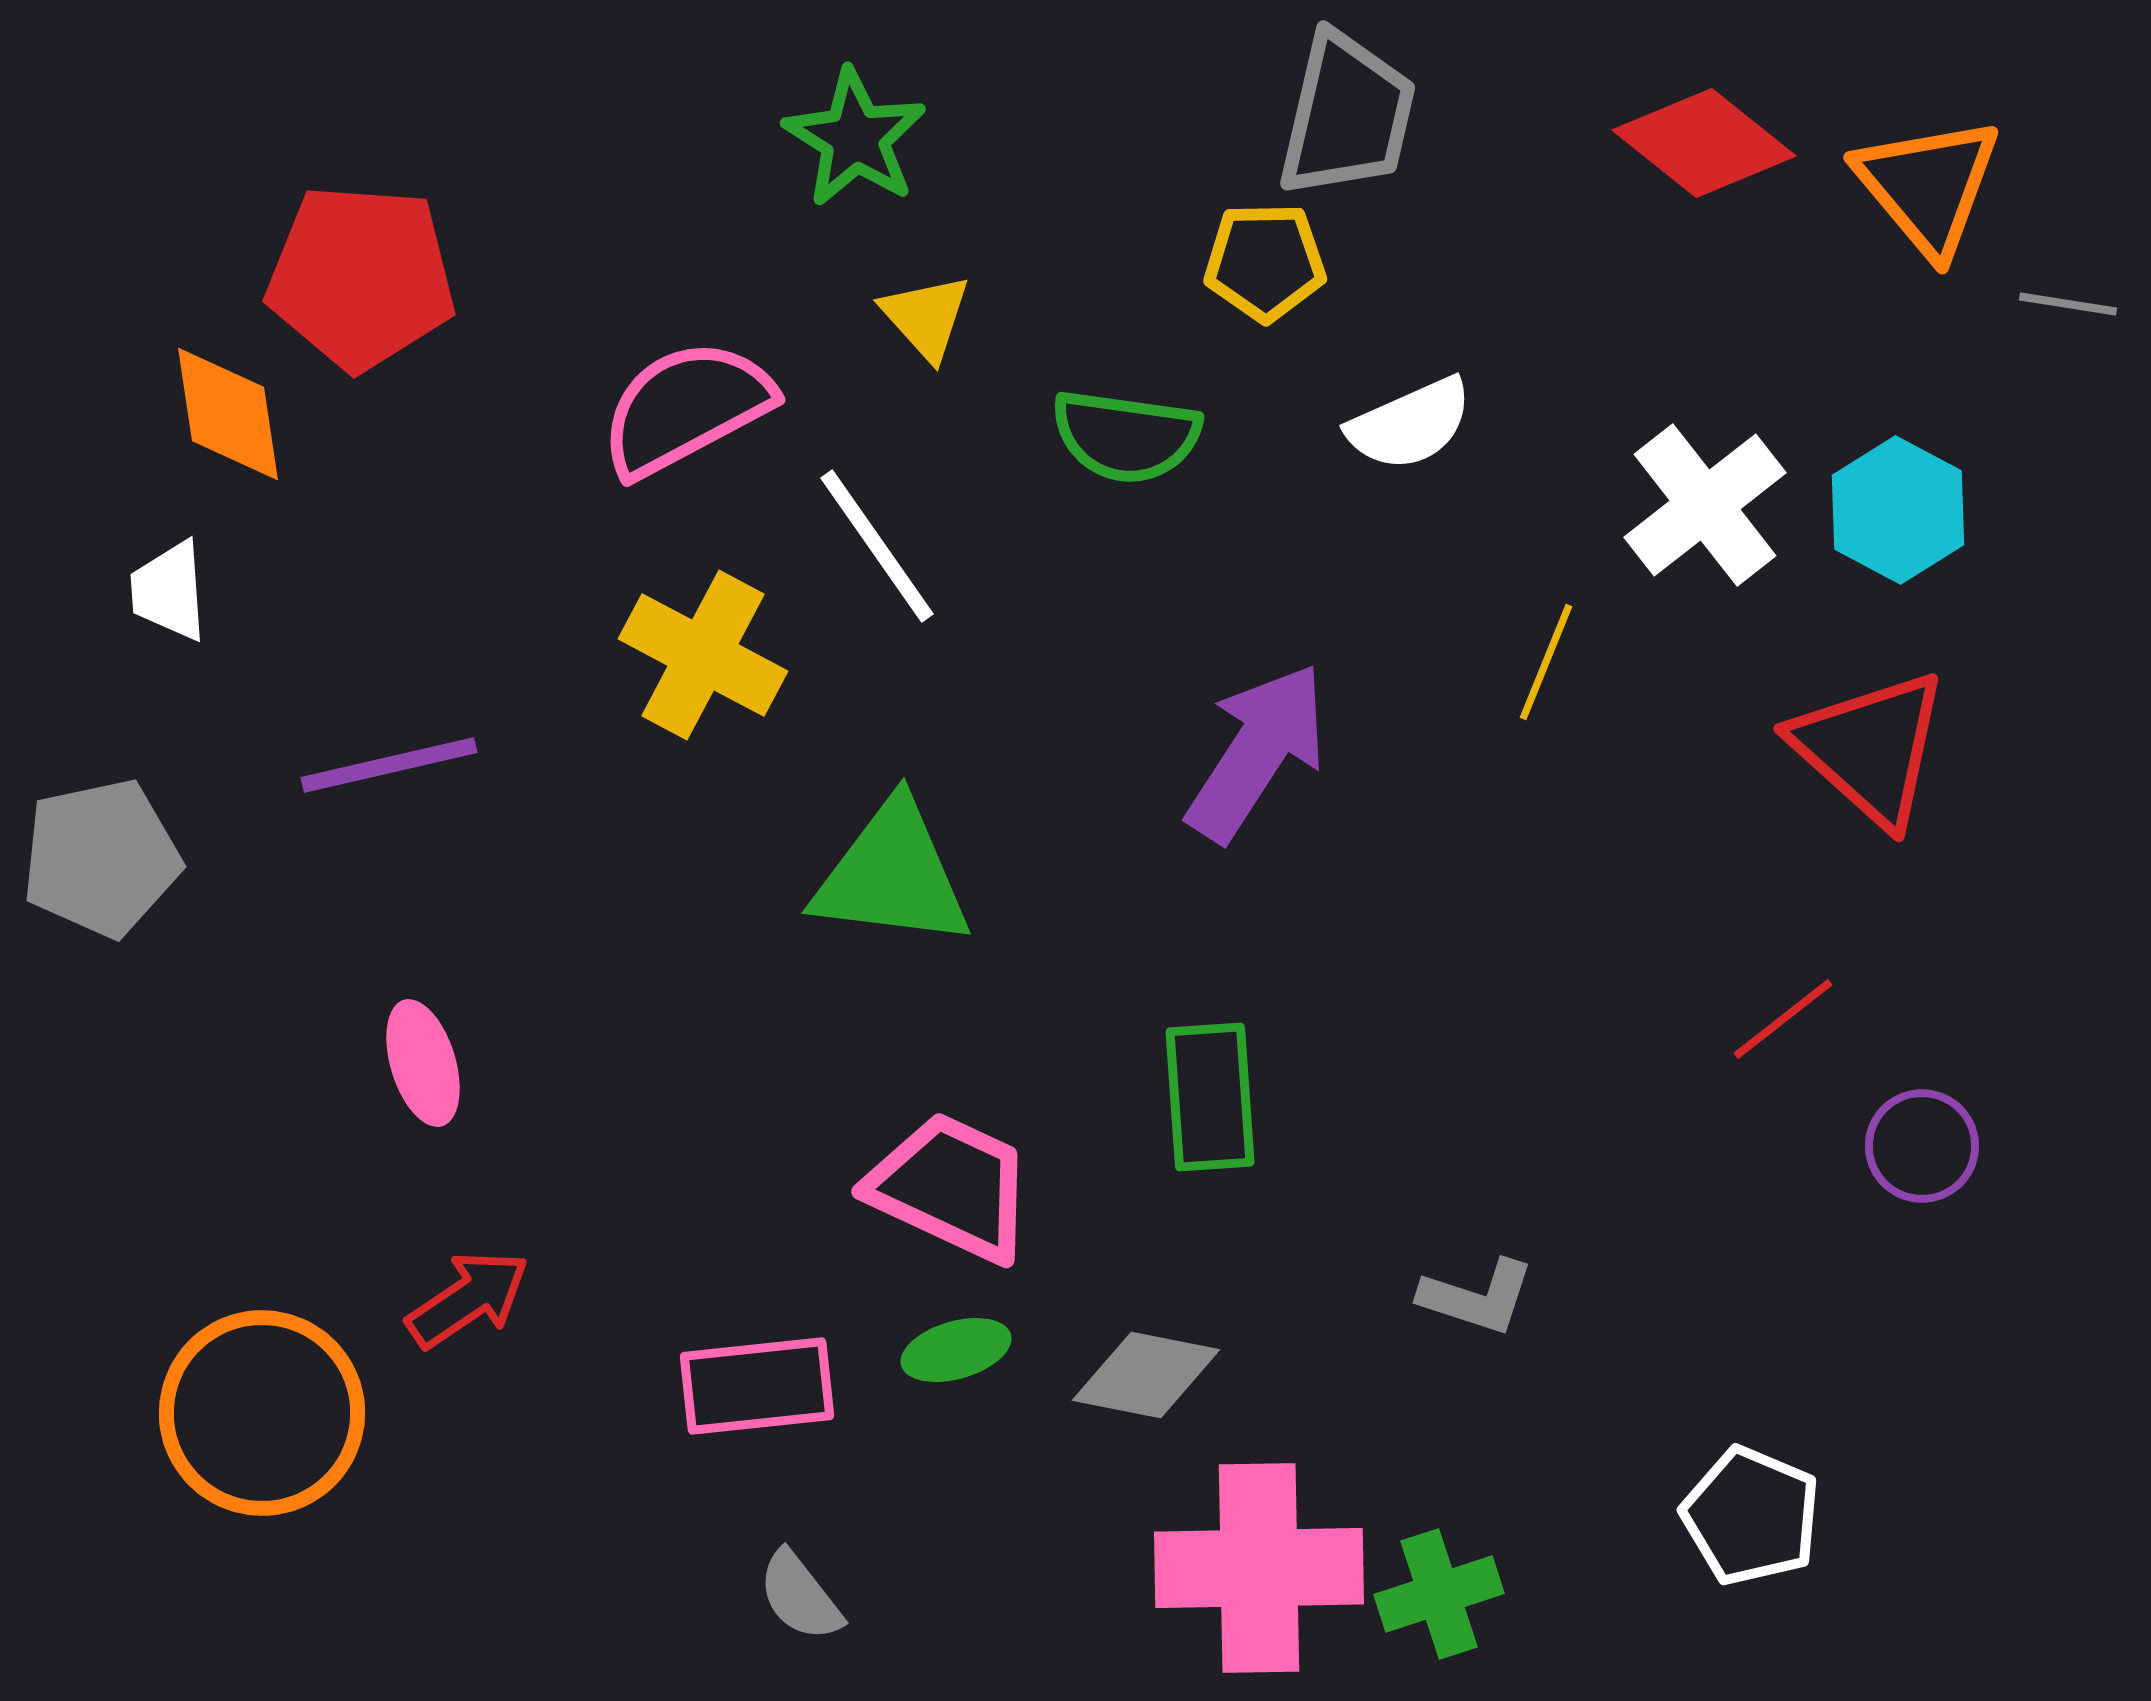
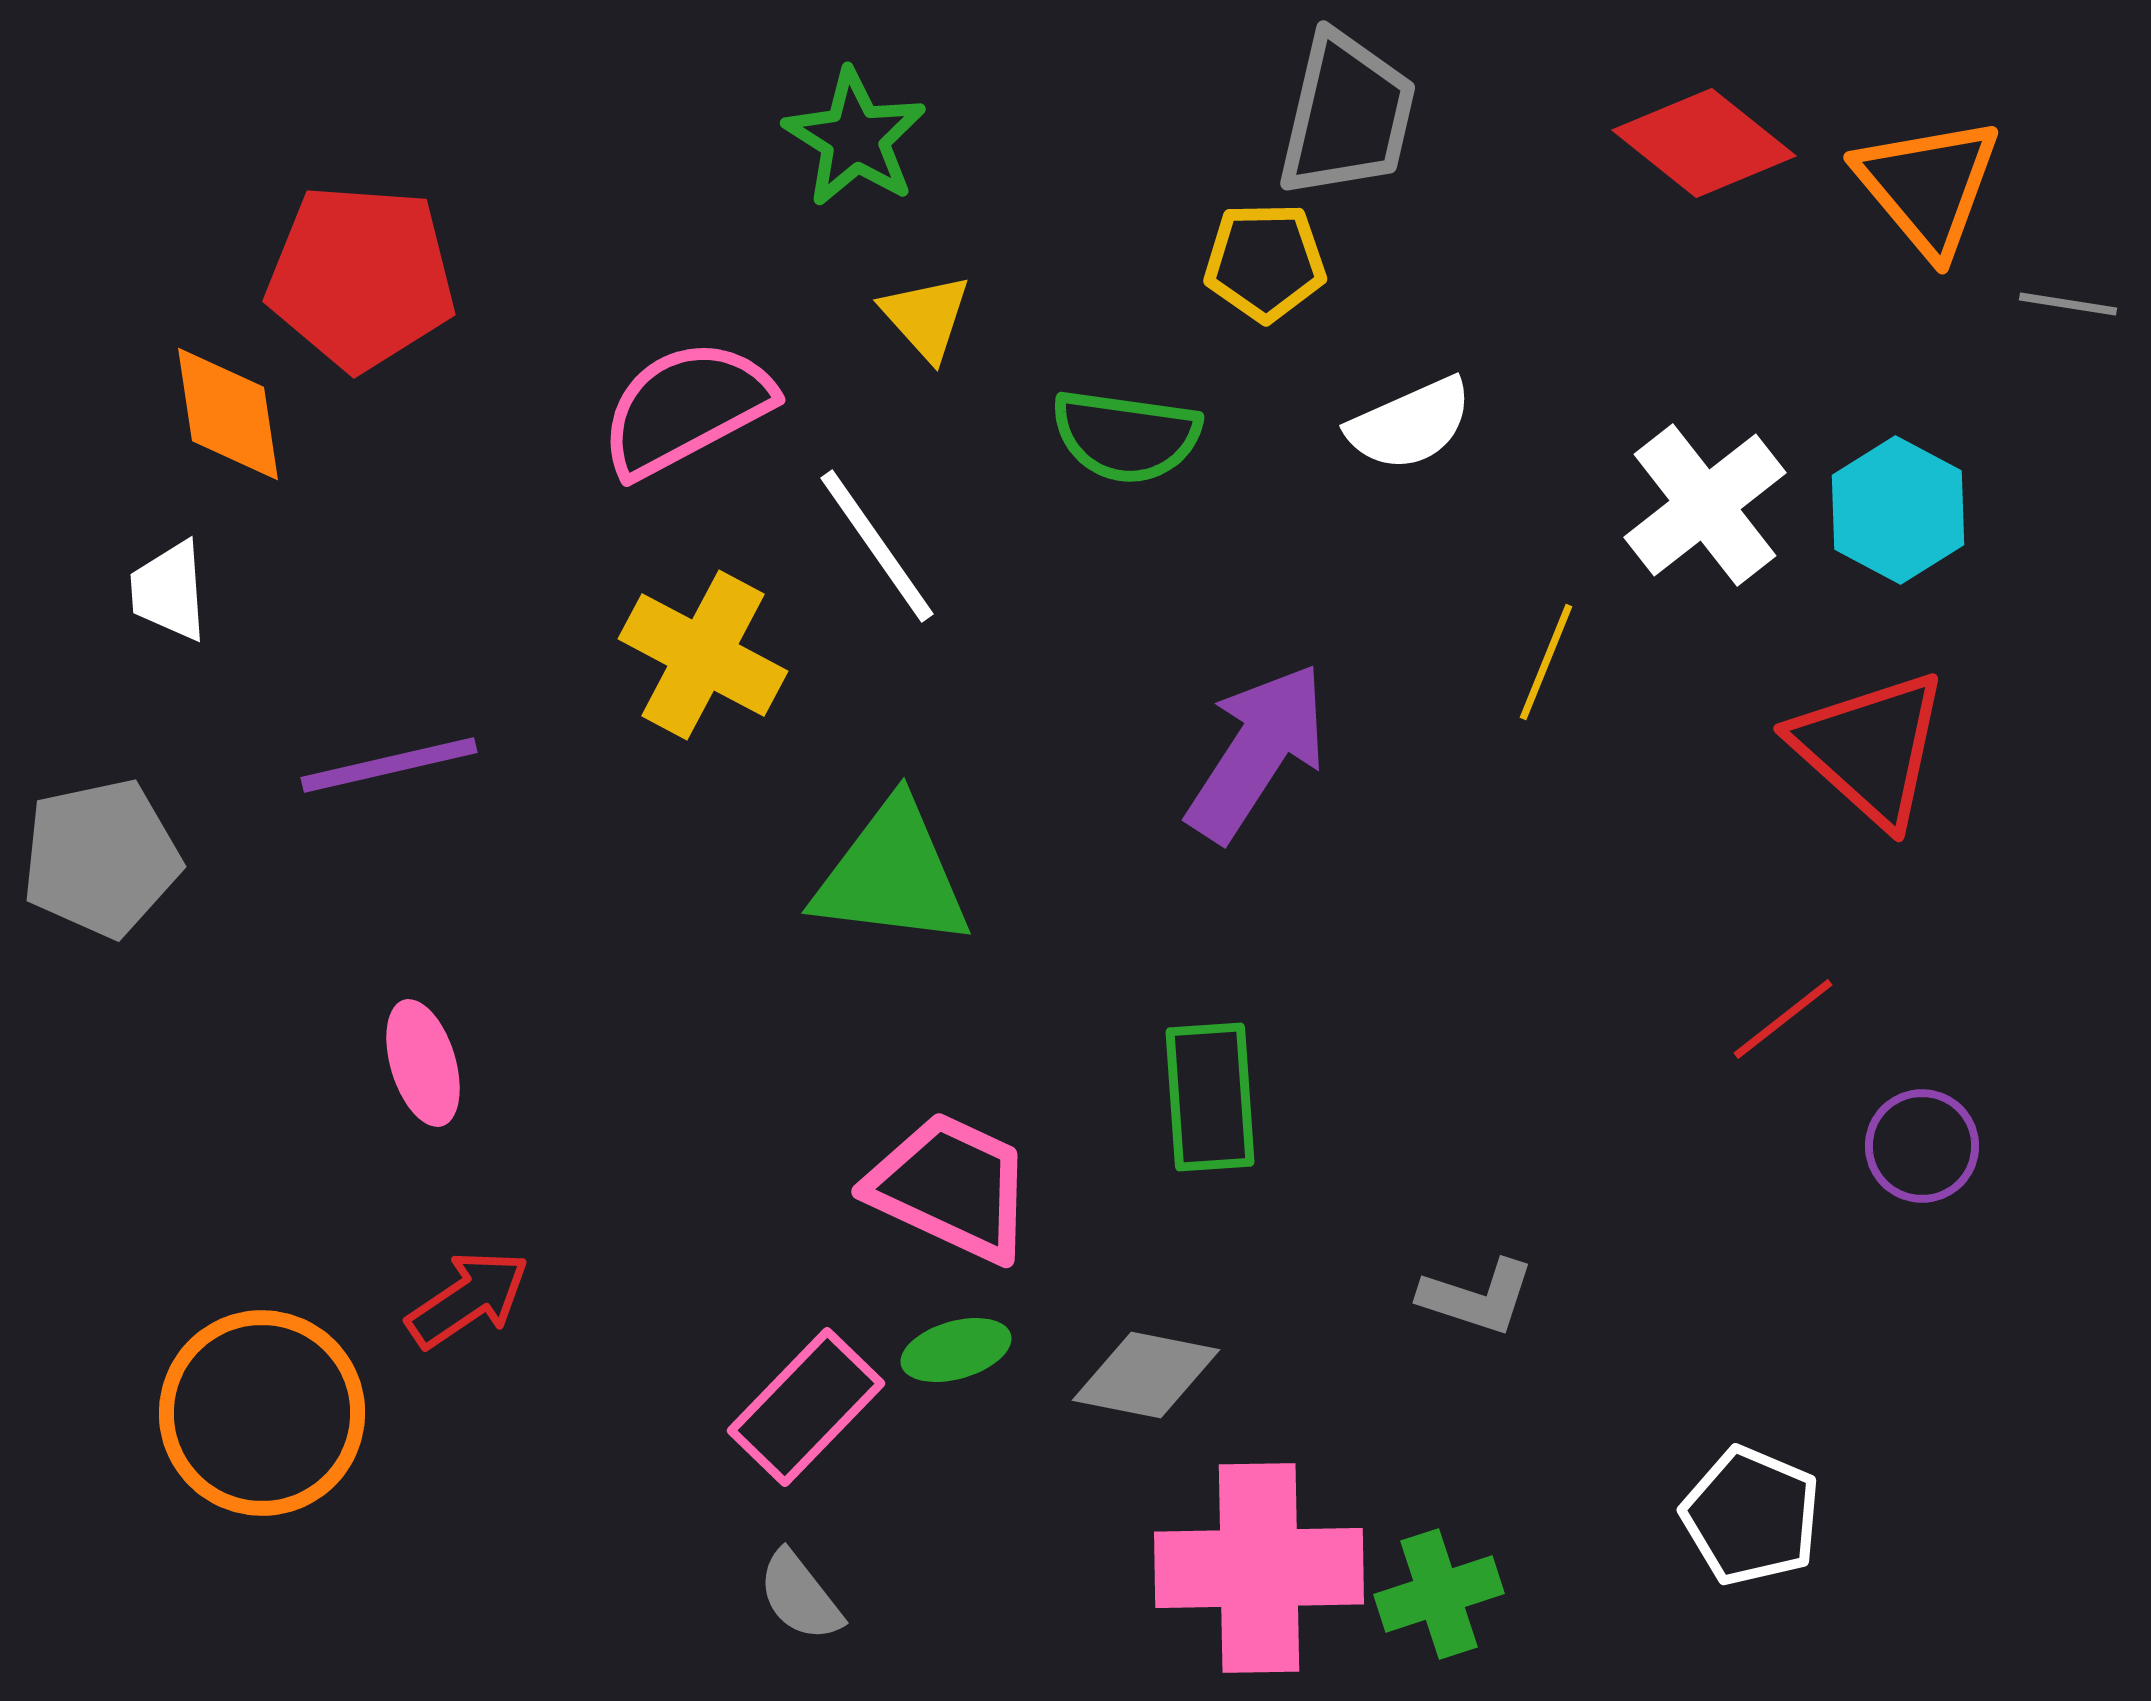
pink rectangle: moved 49 px right, 21 px down; rotated 40 degrees counterclockwise
